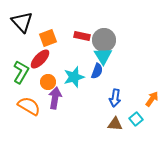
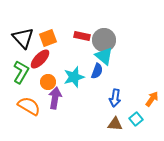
black triangle: moved 1 px right, 16 px down
cyan triangle: moved 1 px right; rotated 18 degrees counterclockwise
